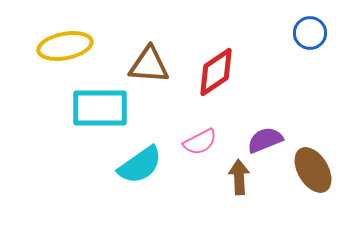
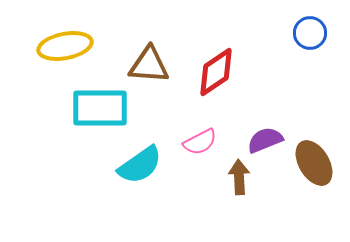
brown ellipse: moved 1 px right, 7 px up
